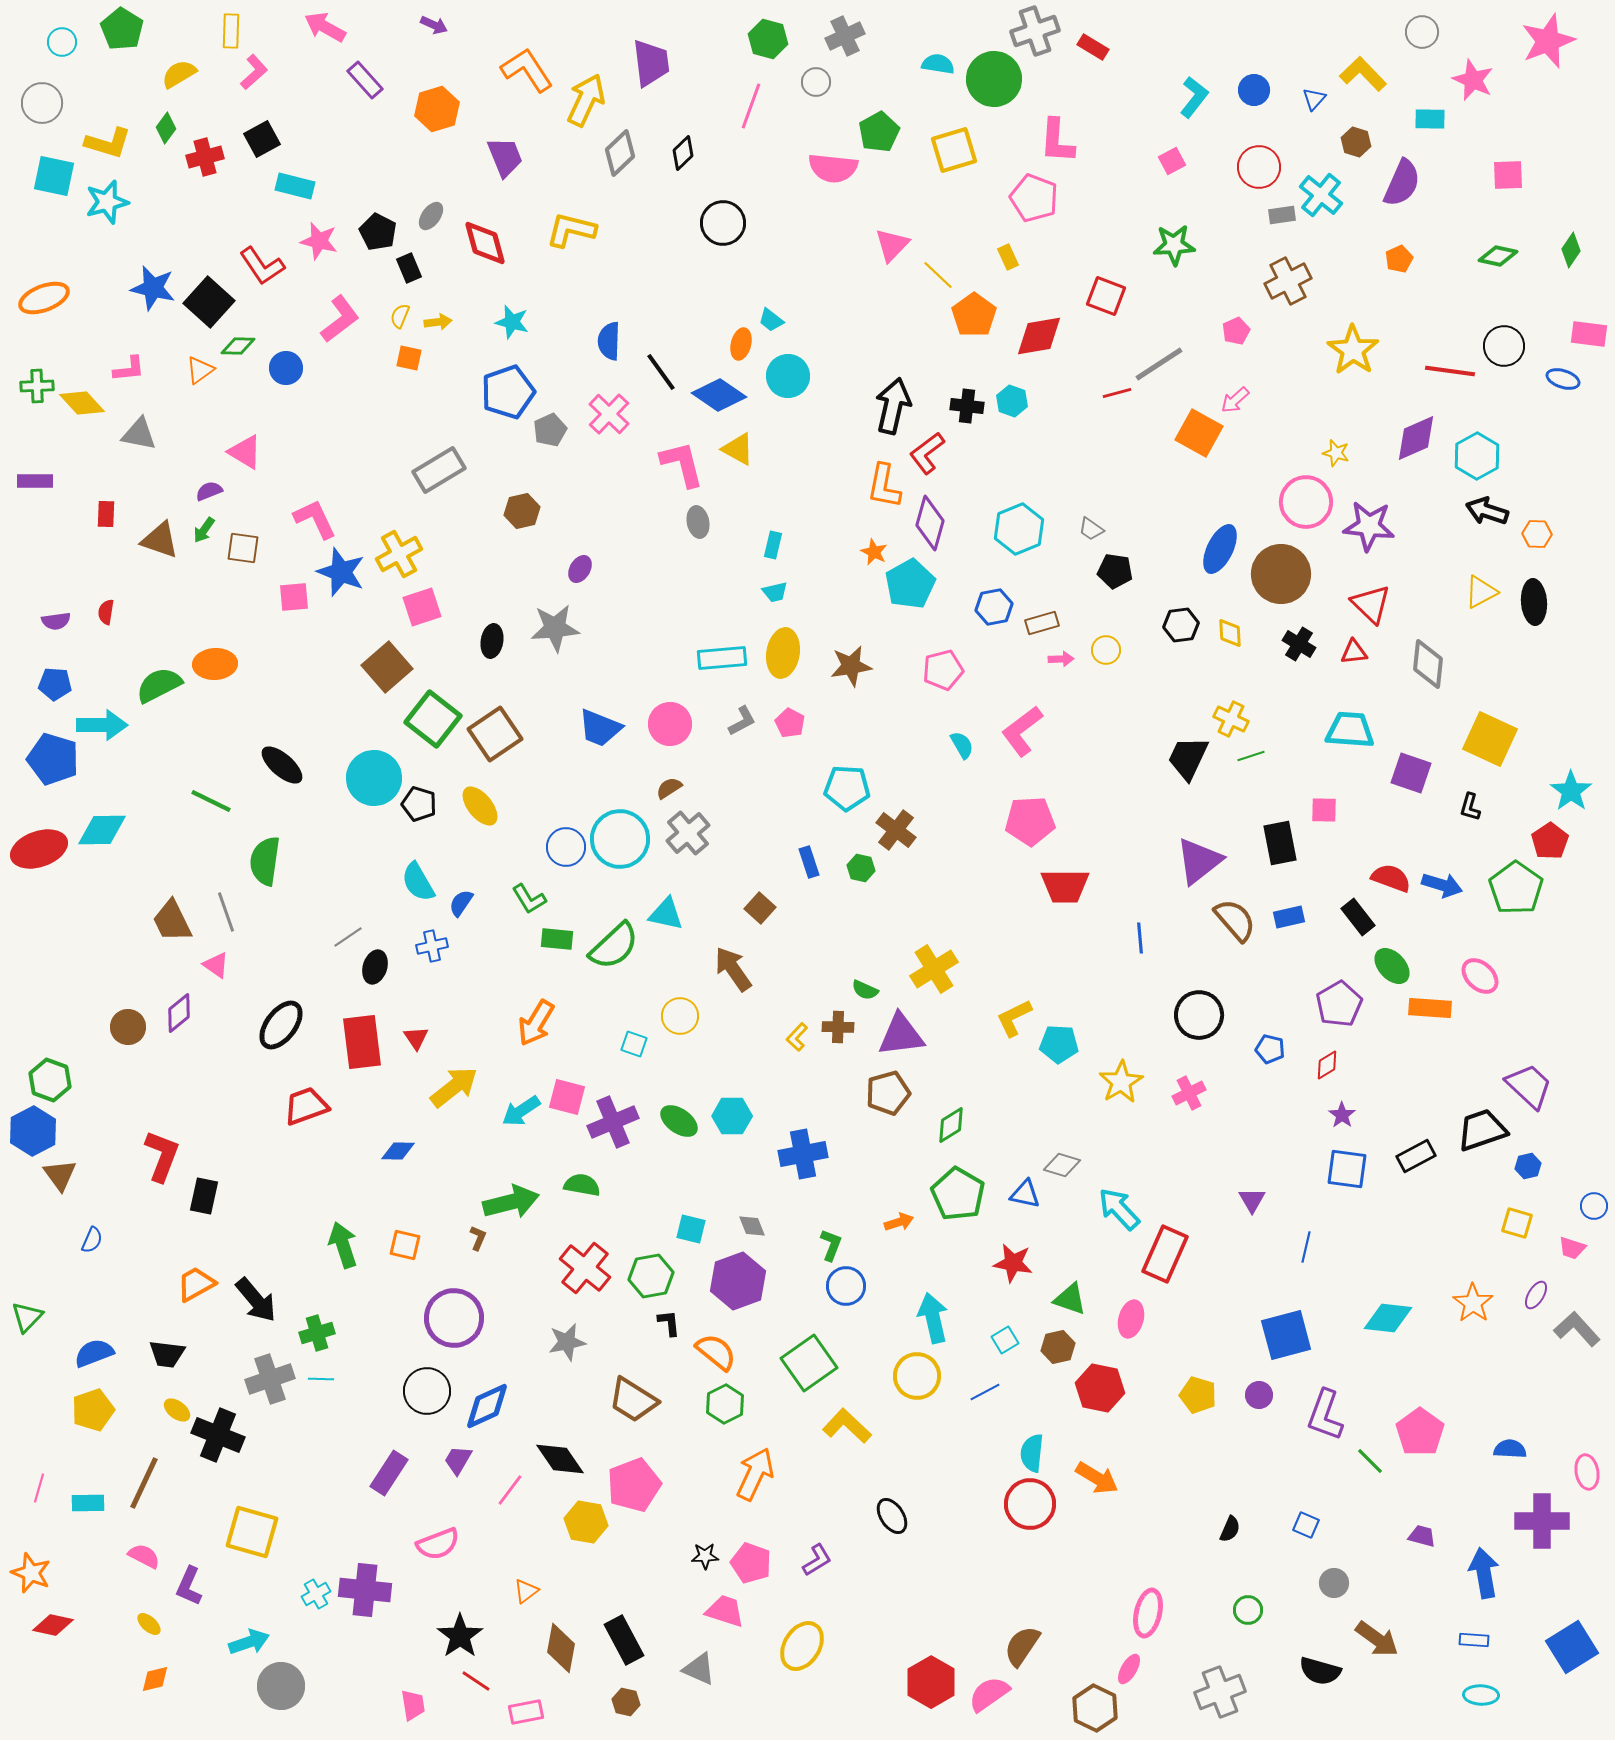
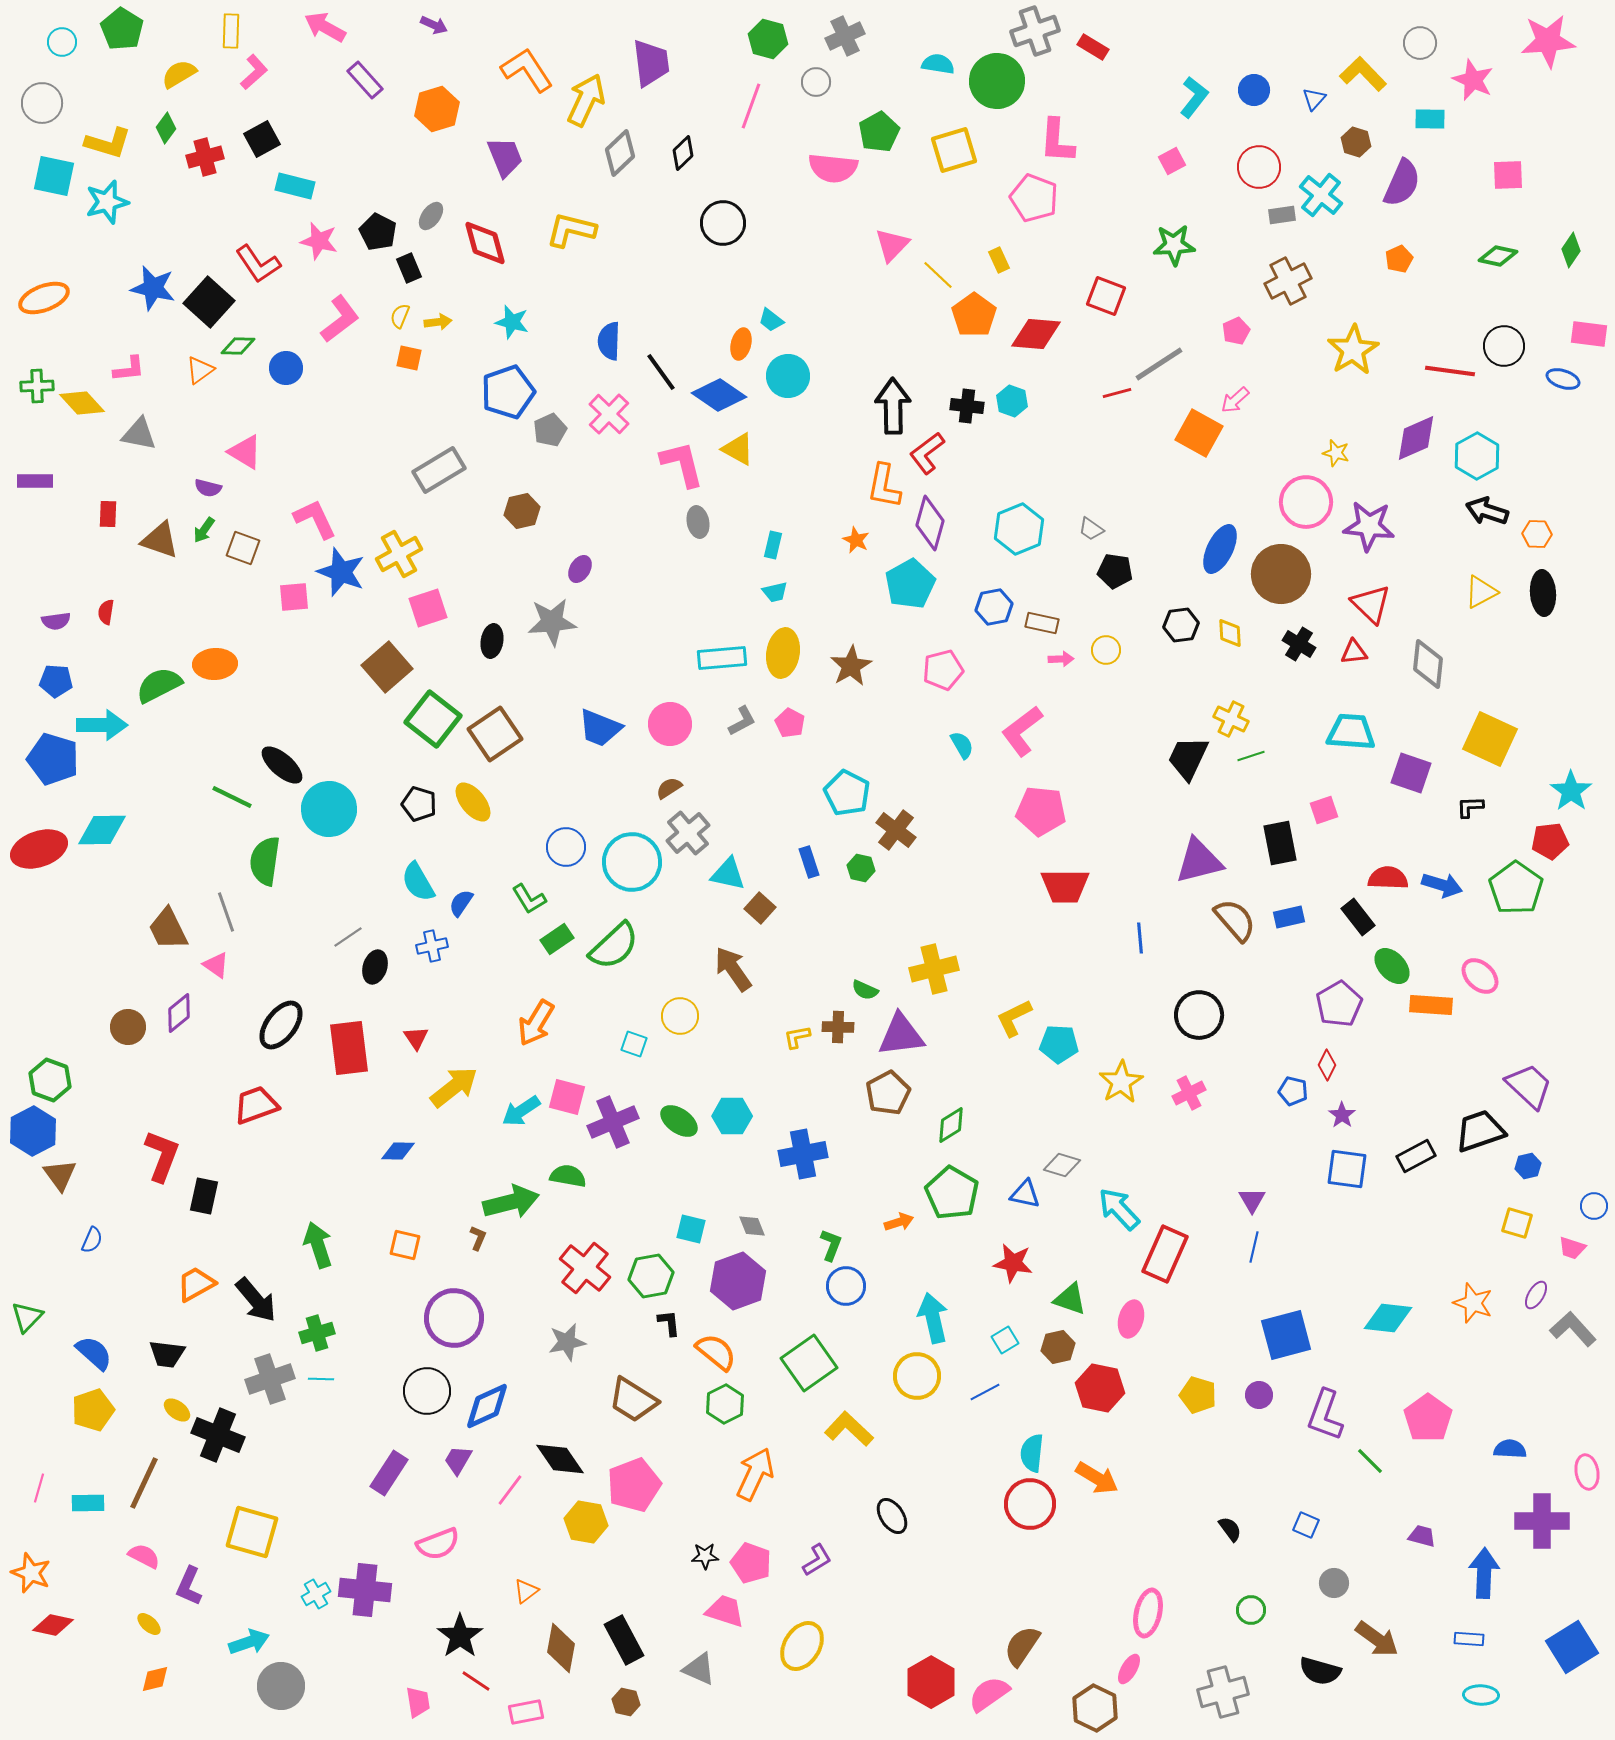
gray circle at (1422, 32): moved 2 px left, 11 px down
pink star at (1548, 41): rotated 16 degrees clockwise
green circle at (994, 79): moved 3 px right, 2 px down
yellow rectangle at (1008, 257): moved 9 px left, 3 px down
red L-shape at (262, 266): moved 4 px left, 2 px up
red diamond at (1039, 336): moved 3 px left, 2 px up; rotated 15 degrees clockwise
yellow star at (1353, 350): rotated 6 degrees clockwise
black arrow at (893, 406): rotated 14 degrees counterclockwise
purple semicircle at (209, 491): moved 1 px left, 3 px up; rotated 144 degrees counterclockwise
red rectangle at (106, 514): moved 2 px right
brown square at (243, 548): rotated 12 degrees clockwise
orange star at (874, 552): moved 18 px left, 12 px up
black ellipse at (1534, 602): moved 9 px right, 9 px up
pink square at (422, 607): moved 6 px right, 1 px down
brown rectangle at (1042, 623): rotated 28 degrees clockwise
gray star at (555, 628): moved 3 px left, 6 px up
brown star at (851, 666): rotated 21 degrees counterclockwise
blue pentagon at (55, 684): moved 1 px right, 3 px up
cyan trapezoid at (1350, 730): moved 1 px right, 2 px down
cyan circle at (374, 778): moved 45 px left, 31 px down
cyan pentagon at (847, 788): moved 5 px down; rotated 24 degrees clockwise
green line at (211, 801): moved 21 px right, 4 px up
yellow ellipse at (480, 806): moved 7 px left, 4 px up
black L-shape at (1470, 807): rotated 72 degrees clockwise
pink square at (1324, 810): rotated 20 degrees counterclockwise
pink pentagon at (1030, 821): moved 11 px right, 10 px up; rotated 9 degrees clockwise
cyan circle at (620, 839): moved 12 px right, 23 px down
red pentagon at (1550, 841): rotated 27 degrees clockwise
purple triangle at (1199, 861): rotated 24 degrees clockwise
red semicircle at (1391, 878): moved 3 px left; rotated 18 degrees counterclockwise
cyan triangle at (666, 914): moved 62 px right, 40 px up
brown trapezoid at (172, 921): moved 4 px left, 8 px down
green rectangle at (557, 939): rotated 40 degrees counterclockwise
yellow cross at (934, 969): rotated 18 degrees clockwise
orange rectangle at (1430, 1008): moved 1 px right, 3 px up
yellow L-shape at (797, 1037): rotated 36 degrees clockwise
red rectangle at (362, 1042): moved 13 px left, 6 px down
blue pentagon at (1270, 1049): moved 23 px right, 42 px down
red diamond at (1327, 1065): rotated 32 degrees counterclockwise
brown pentagon at (888, 1093): rotated 12 degrees counterclockwise
red trapezoid at (306, 1106): moved 50 px left, 1 px up
black trapezoid at (1482, 1130): moved 2 px left, 1 px down
green semicircle at (582, 1185): moved 14 px left, 9 px up
green pentagon at (958, 1194): moved 6 px left, 1 px up
green arrow at (343, 1245): moved 25 px left
blue line at (1306, 1247): moved 52 px left
orange star at (1473, 1303): rotated 15 degrees counterclockwise
gray L-shape at (1577, 1329): moved 4 px left
blue semicircle at (94, 1353): rotated 63 degrees clockwise
yellow L-shape at (847, 1426): moved 2 px right, 3 px down
pink pentagon at (1420, 1432): moved 8 px right, 14 px up
black semicircle at (1230, 1529): rotated 60 degrees counterclockwise
blue arrow at (1484, 1573): rotated 12 degrees clockwise
green circle at (1248, 1610): moved 3 px right
blue rectangle at (1474, 1640): moved 5 px left, 1 px up
gray cross at (1220, 1692): moved 3 px right; rotated 6 degrees clockwise
pink trapezoid at (413, 1705): moved 5 px right, 3 px up
